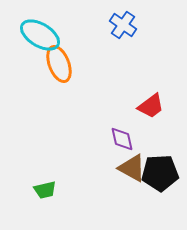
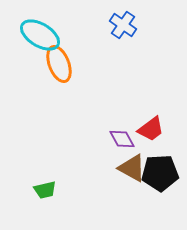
red trapezoid: moved 23 px down
purple diamond: rotated 16 degrees counterclockwise
